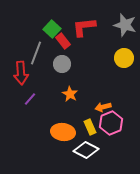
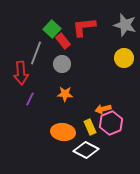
orange star: moved 5 px left; rotated 28 degrees counterclockwise
purple line: rotated 16 degrees counterclockwise
orange arrow: moved 2 px down
